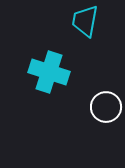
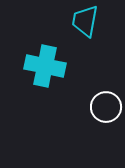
cyan cross: moved 4 px left, 6 px up; rotated 6 degrees counterclockwise
